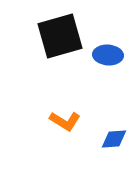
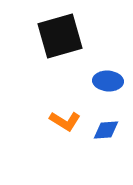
blue ellipse: moved 26 px down
blue diamond: moved 8 px left, 9 px up
